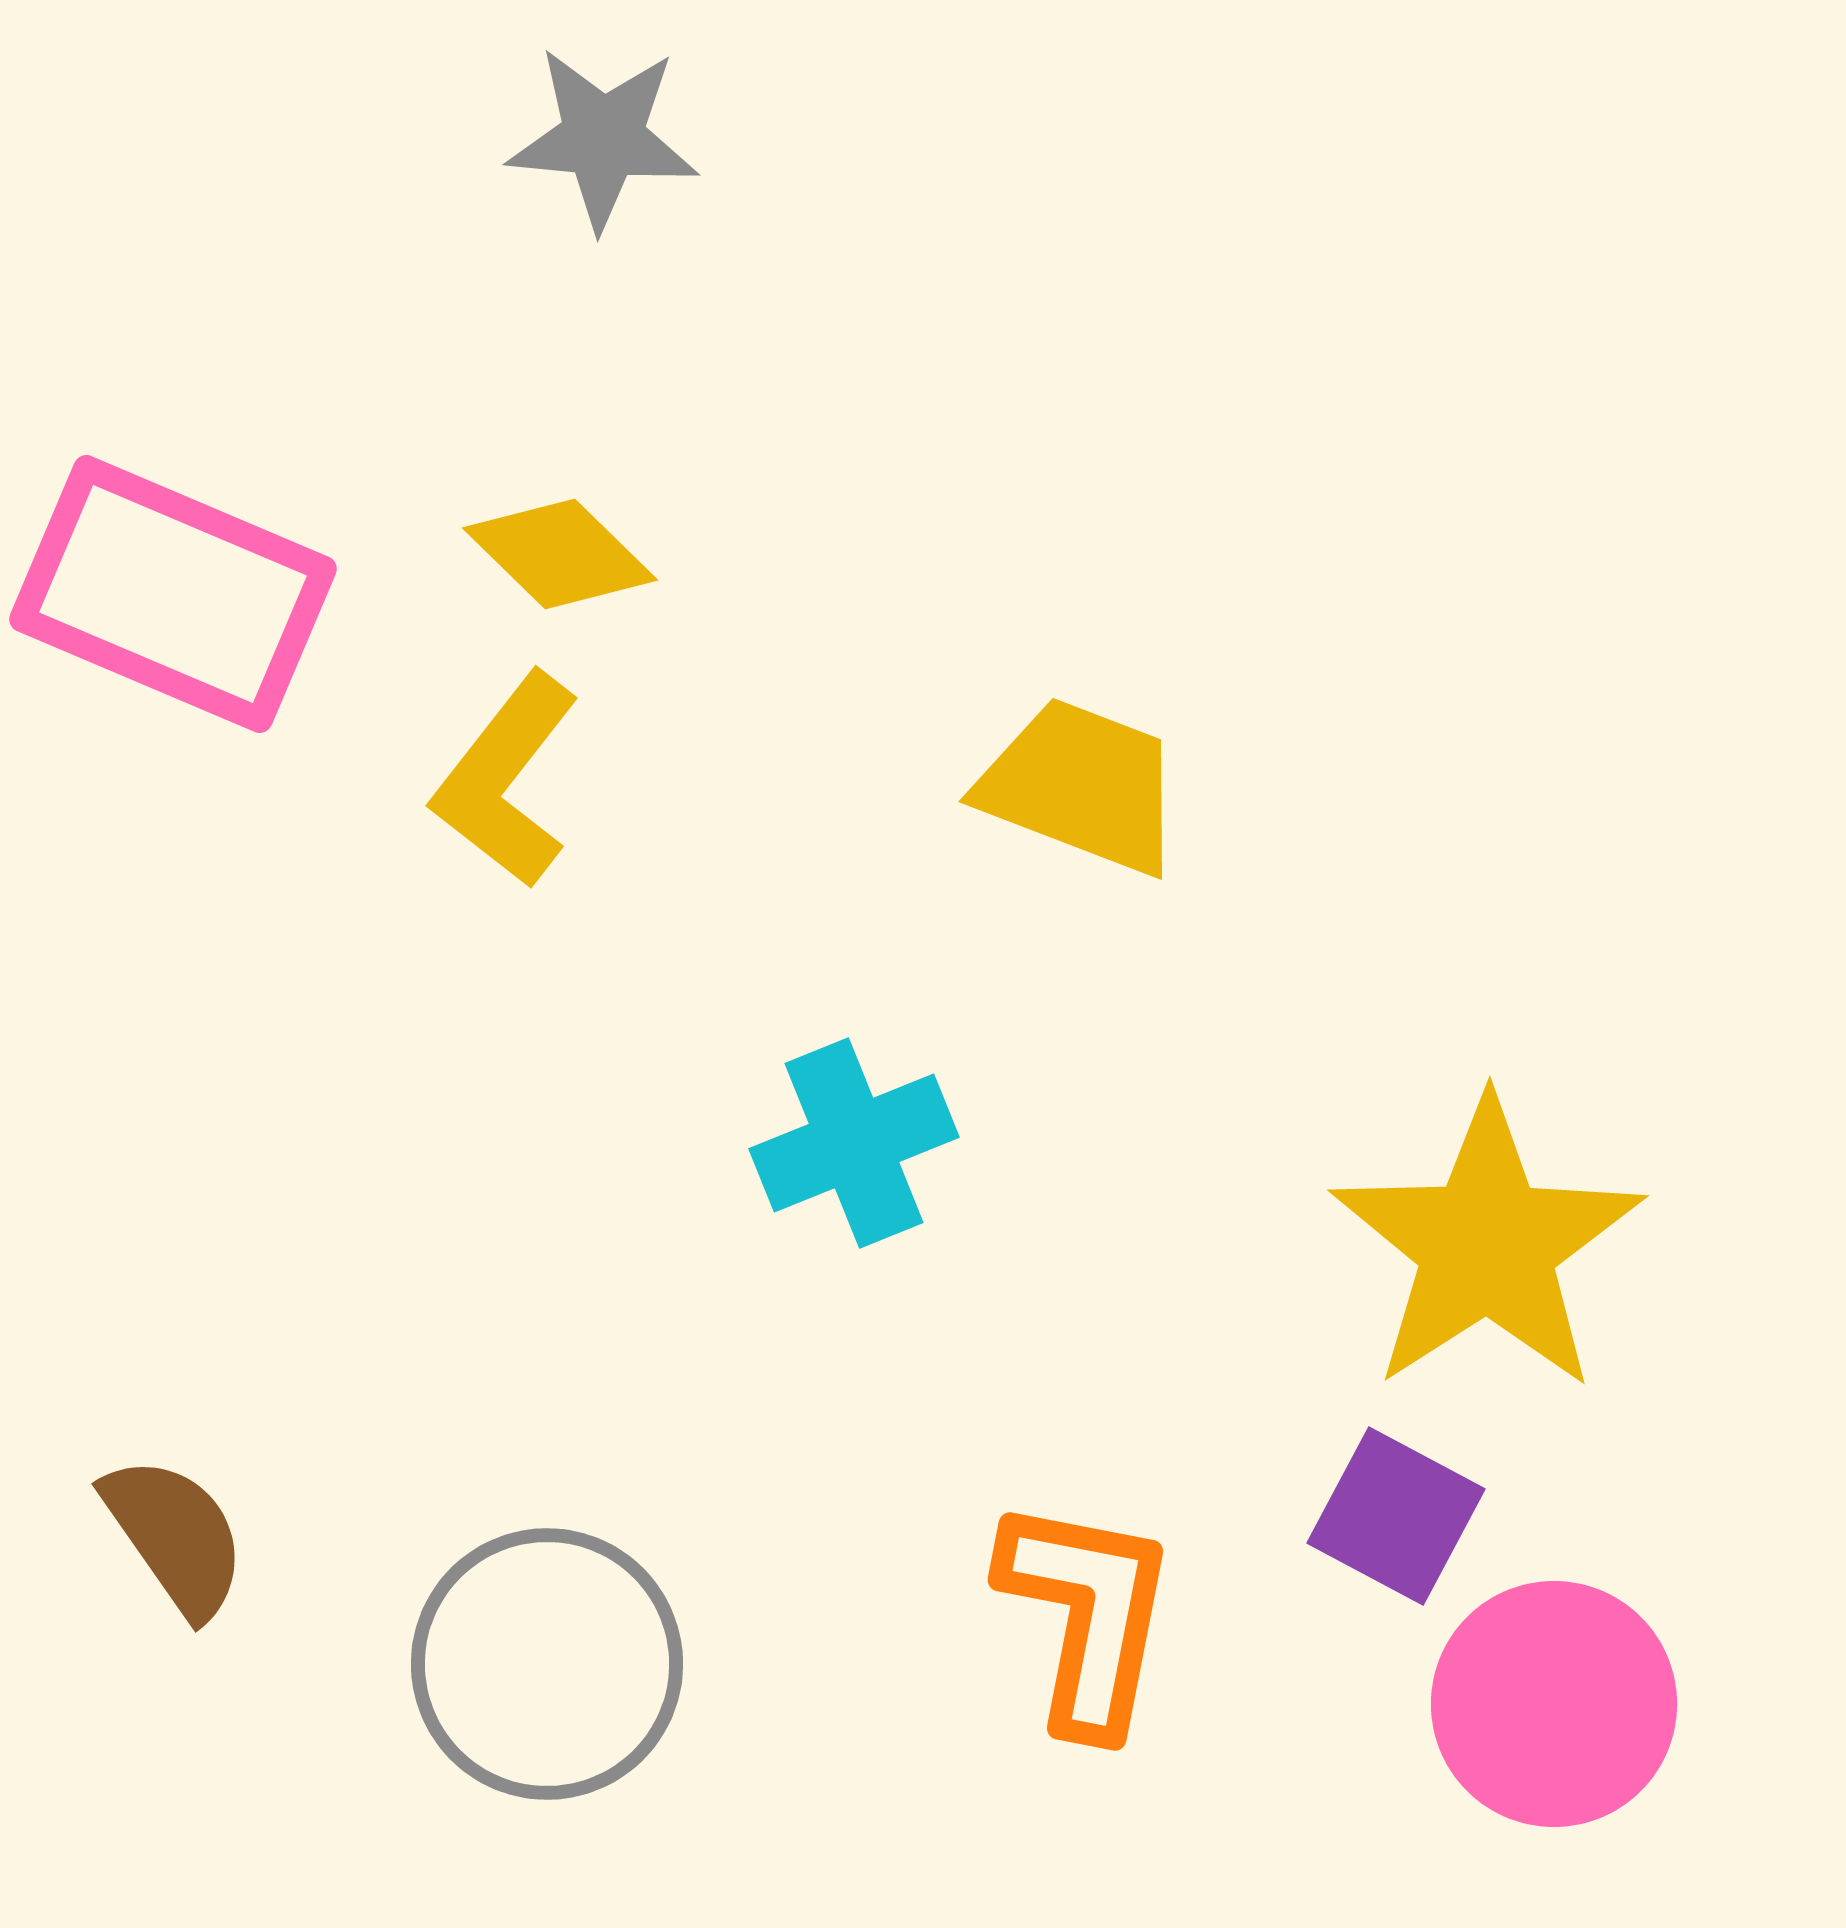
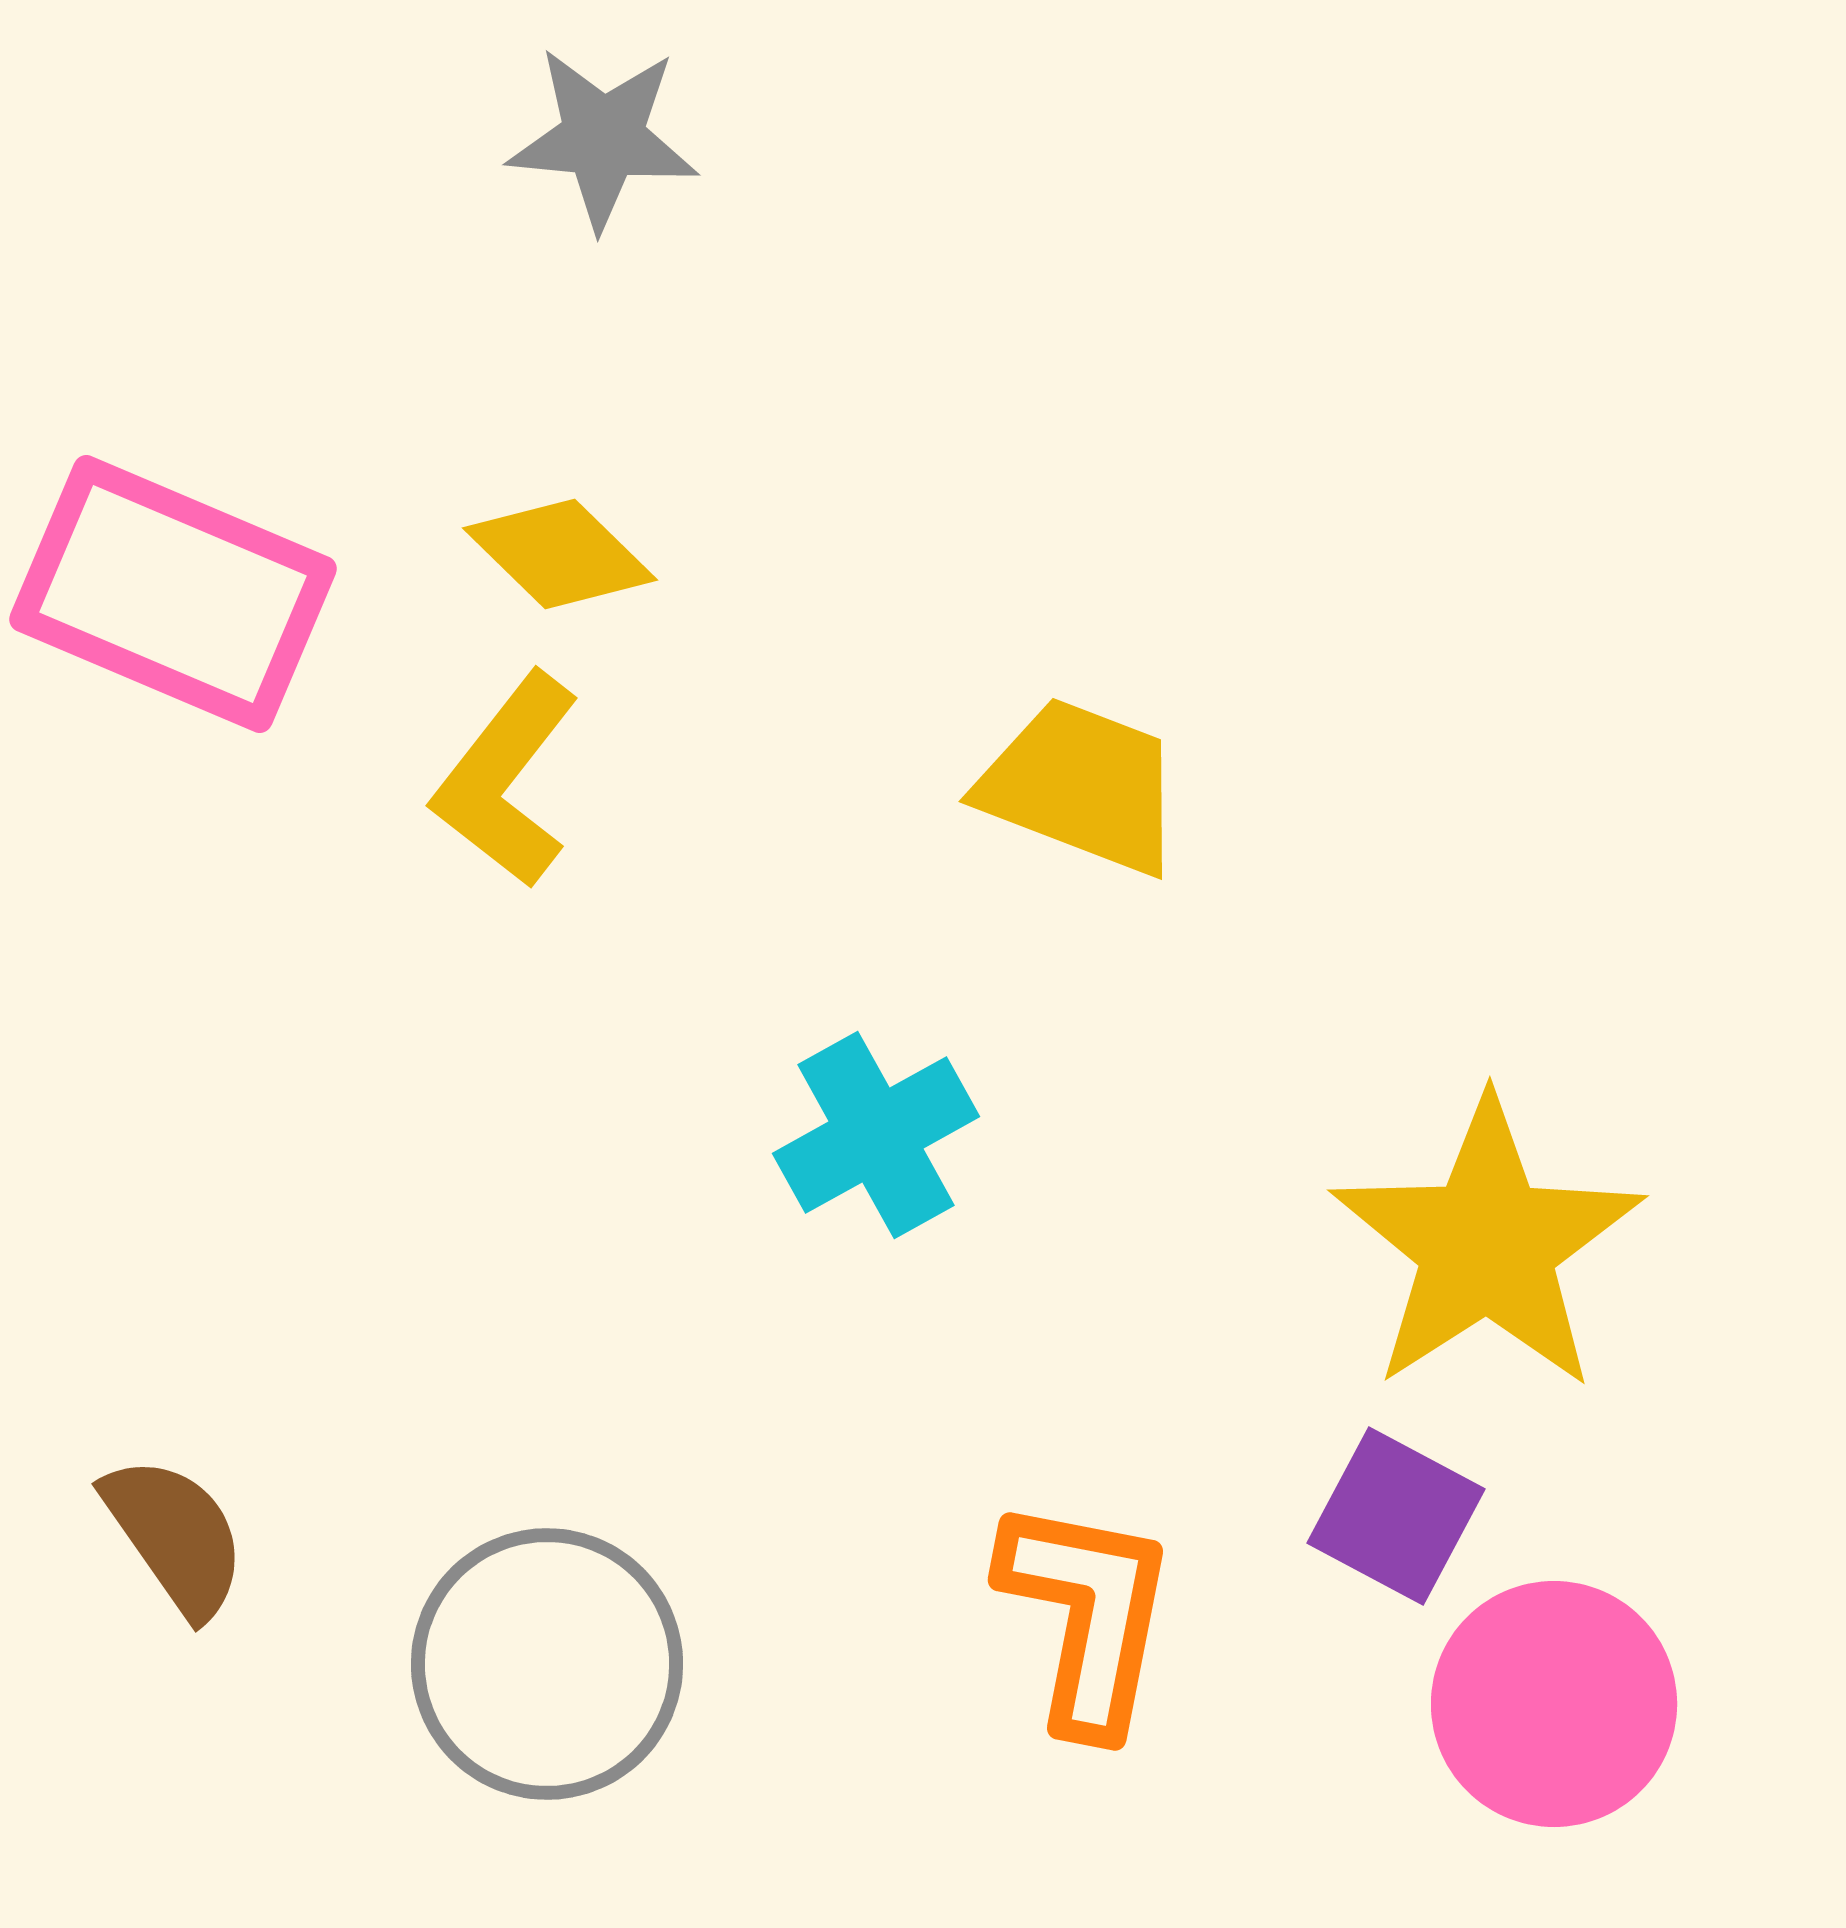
cyan cross: moved 22 px right, 8 px up; rotated 7 degrees counterclockwise
